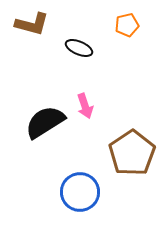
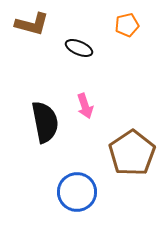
black semicircle: rotated 111 degrees clockwise
blue circle: moved 3 px left
